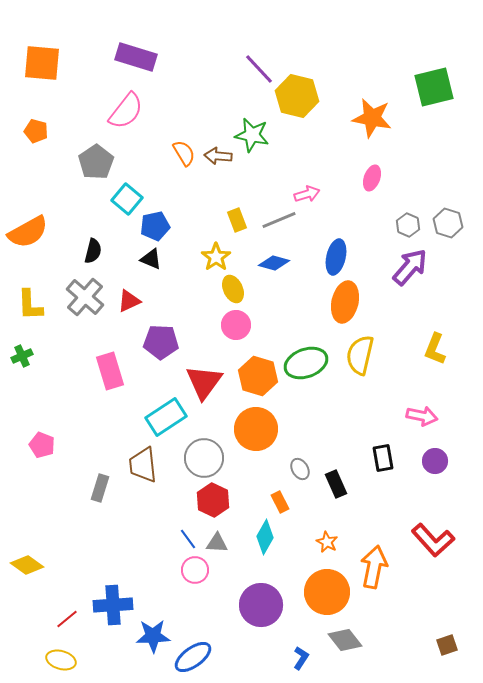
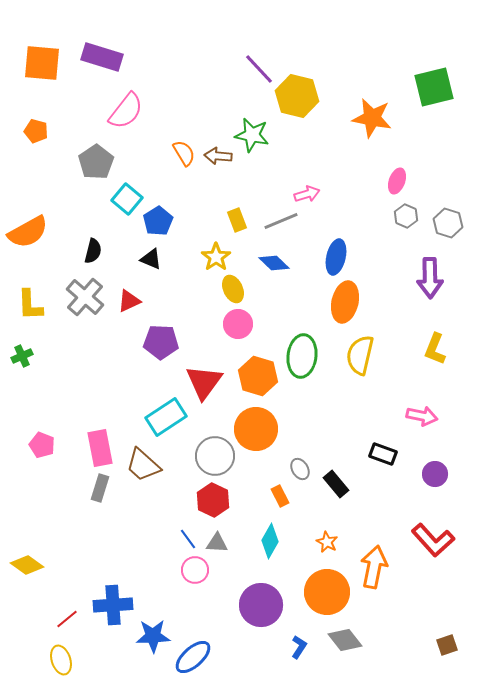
purple rectangle at (136, 57): moved 34 px left
pink ellipse at (372, 178): moved 25 px right, 3 px down
gray line at (279, 220): moved 2 px right, 1 px down
gray hexagon at (408, 225): moved 2 px left, 9 px up
blue pentagon at (155, 226): moved 3 px right, 5 px up; rotated 20 degrees counterclockwise
blue diamond at (274, 263): rotated 28 degrees clockwise
purple arrow at (410, 267): moved 20 px right, 11 px down; rotated 138 degrees clockwise
pink circle at (236, 325): moved 2 px right, 1 px up
green ellipse at (306, 363): moved 4 px left, 7 px up; rotated 63 degrees counterclockwise
pink rectangle at (110, 371): moved 10 px left, 77 px down; rotated 6 degrees clockwise
gray circle at (204, 458): moved 11 px right, 2 px up
black rectangle at (383, 458): moved 4 px up; rotated 60 degrees counterclockwise
purple circle at (435, 461): moved 13 px down
brown trapezoid at (143, 465): rotated 42 degrees counterclockwise
black rectangle at (336, 484): rotated 16 degrees counterclockwise
orange rectangle at (280, 502): moved 6 px up
cyan diamond at (265, 537): moved 5 px right, 4 px down
blue ellipse at (193, 657): rotated 6 degrees counterclockwise
blue L-shape at (301, 658): moved 2 px left, 11 px up
yellow ellipse at (61, 660): rotated 56 degrees clockwise
